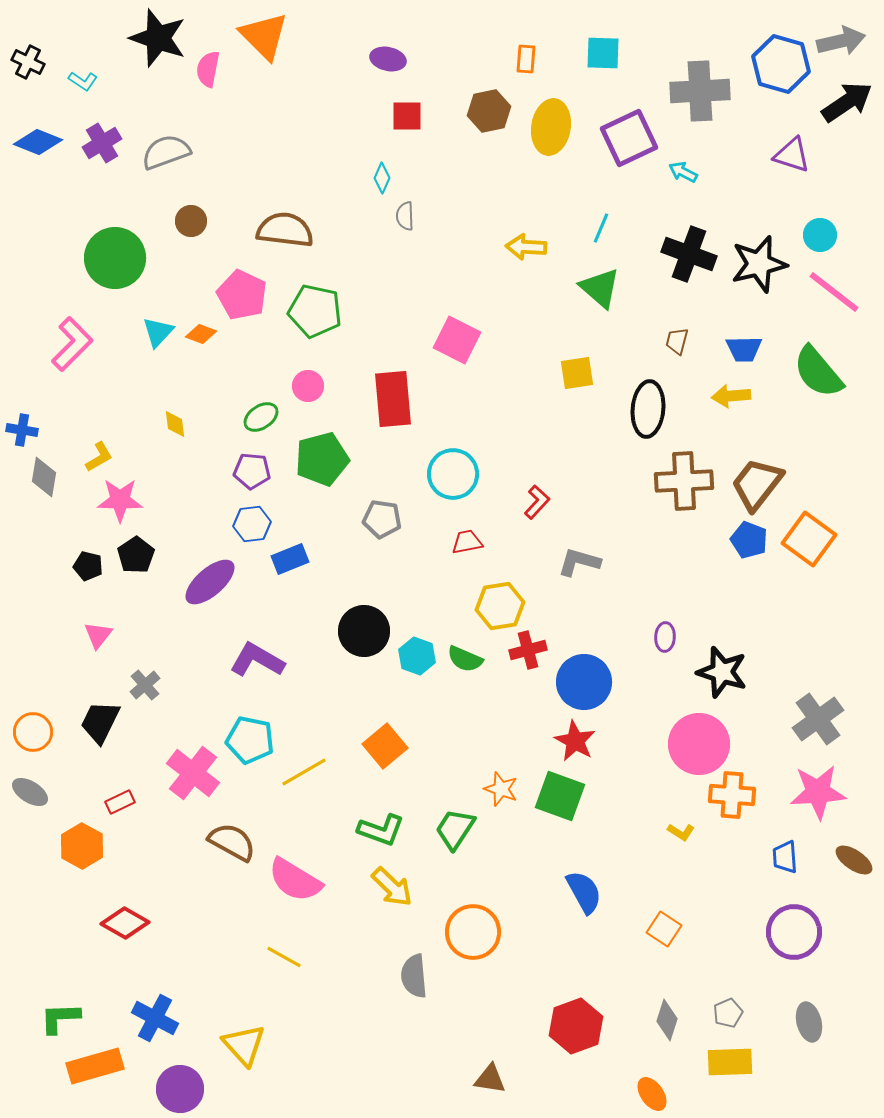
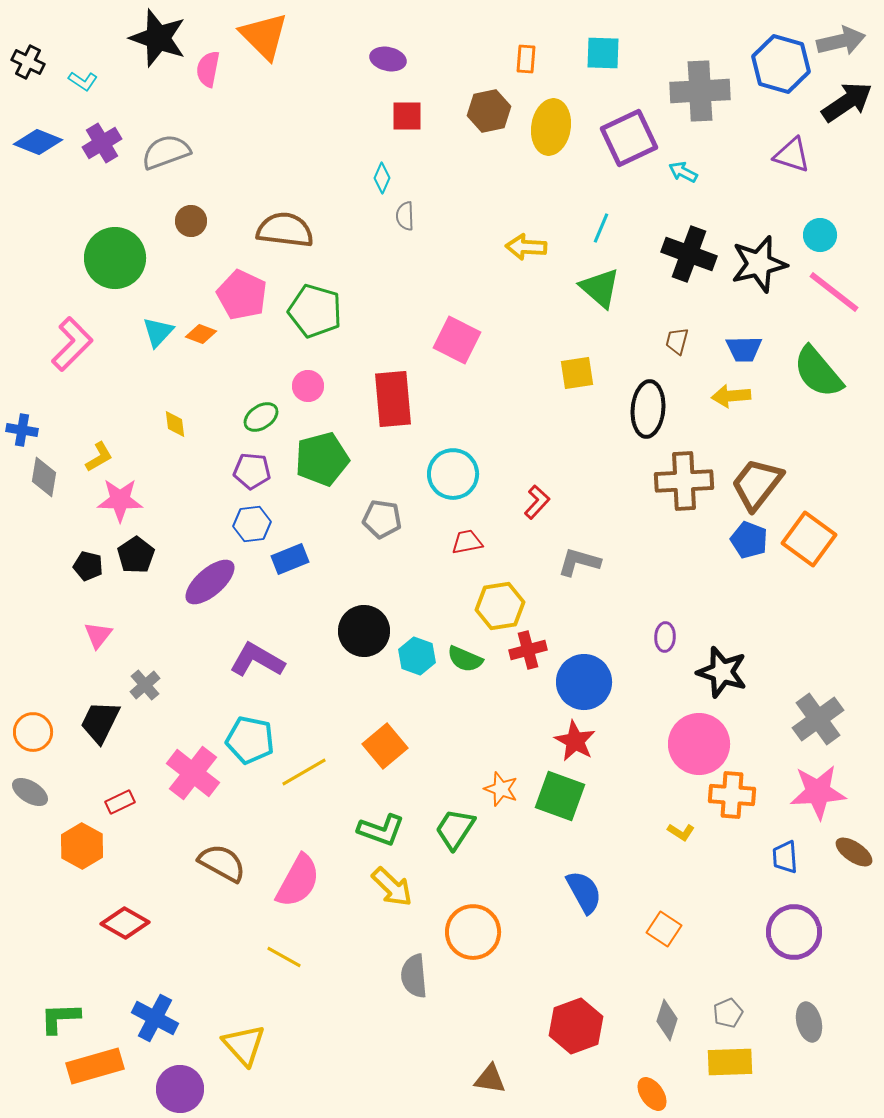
green pentagon at (315, 311): rotated 4 degrees clockwise
brown semicircle at (232, 842): moved 10 px left, 21 px down
brown ellipse at (854, 860): moved 8 px up
pink semicircle at (295, 880): moved 3 px right, 1 px down; rotated 92 degrees counterclockwise
